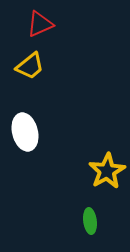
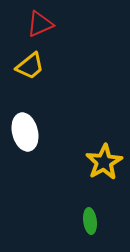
yellow star: moved 3 px left, 9 px up
